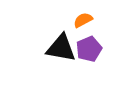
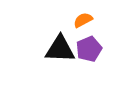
black triangle: moved 1 px left, 1 px down; rotated 8 degrees counterclockwise
